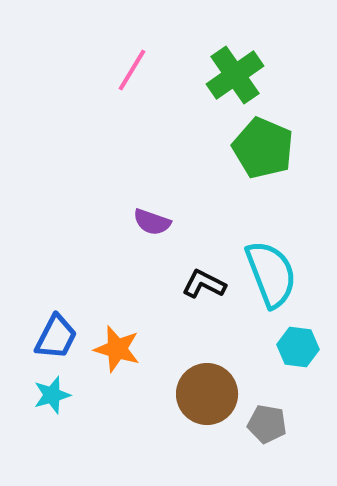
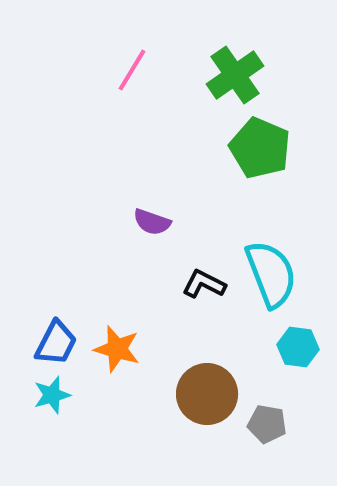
green pentagon: moved 3 px left
blue trapezoid: moved 6 px down
